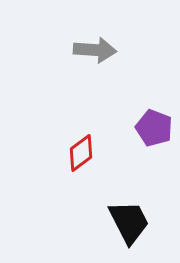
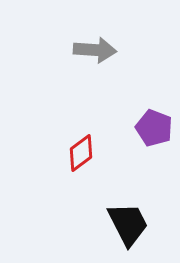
black trapezoid: moved 1 px left, 2 px down
